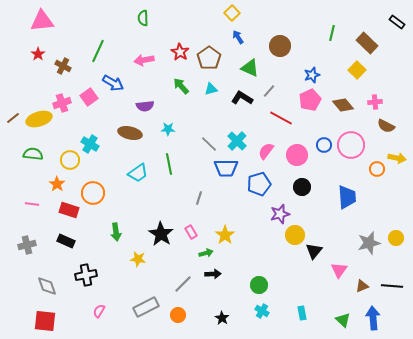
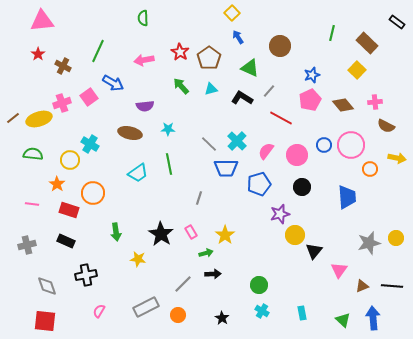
orange circle at (377, 169): moved 7 px left
